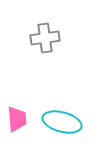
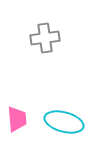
cyan ellipse: moved 2 px right
